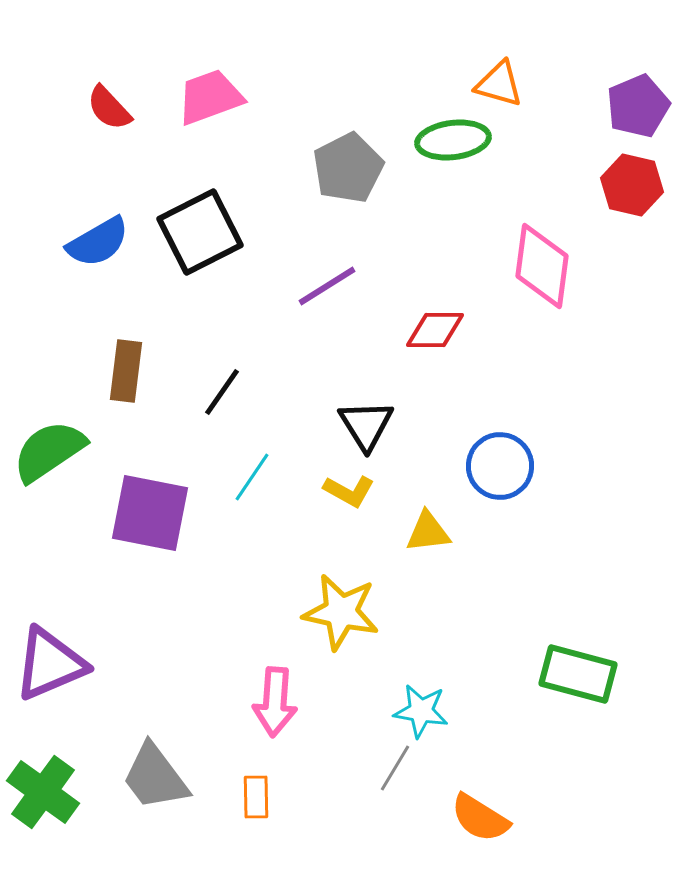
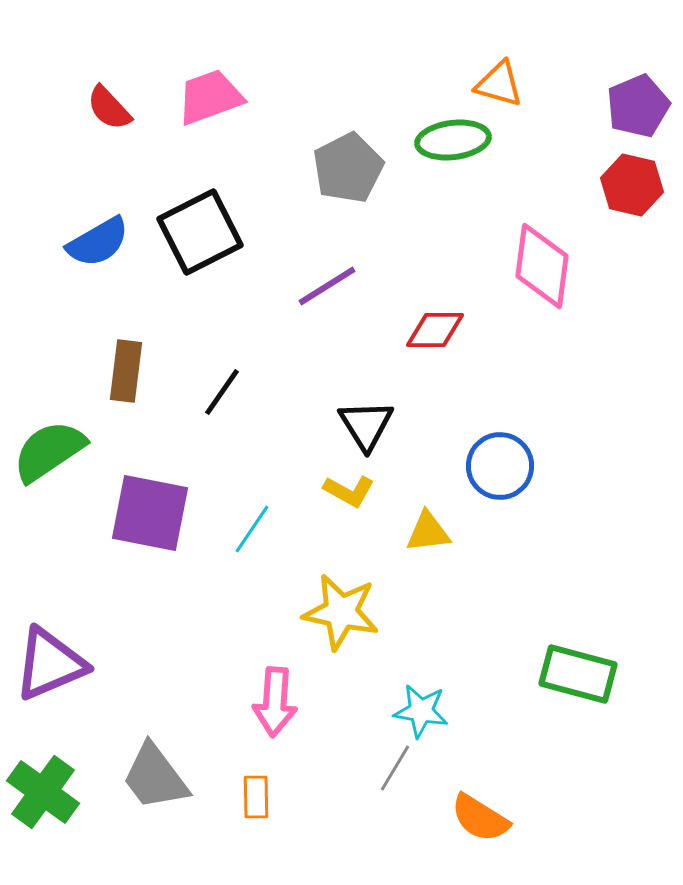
cyan line: moved 52 px down
